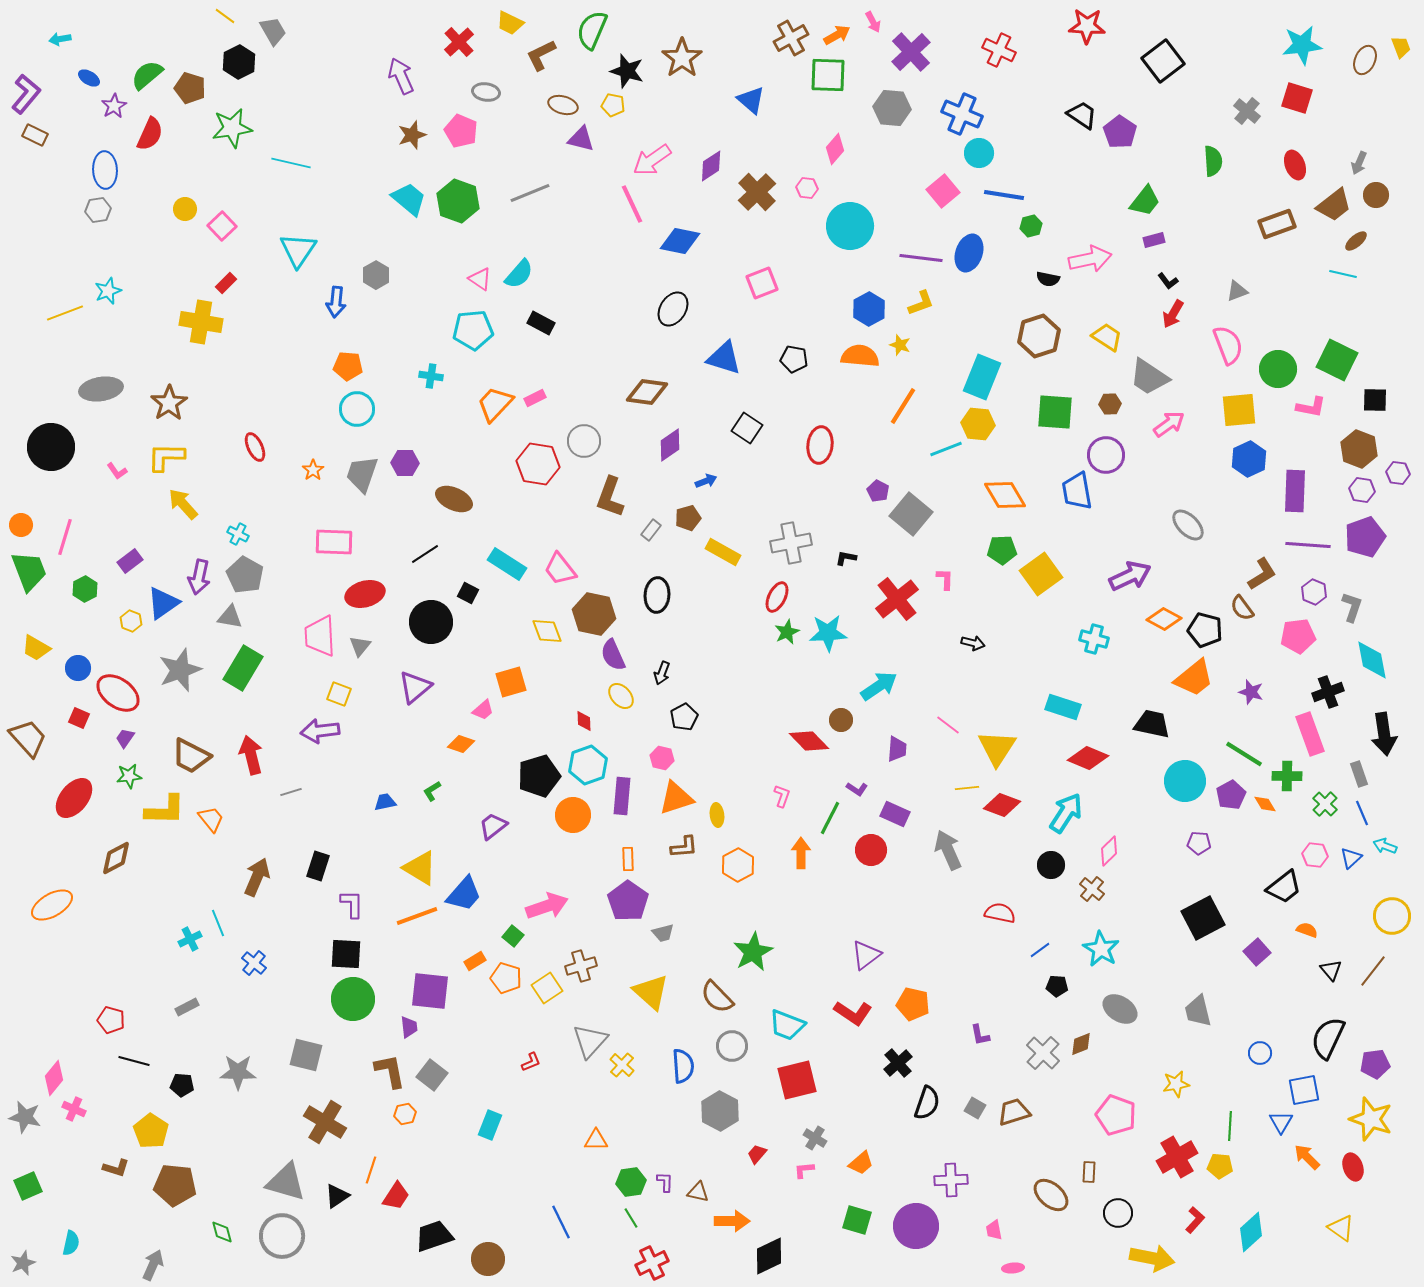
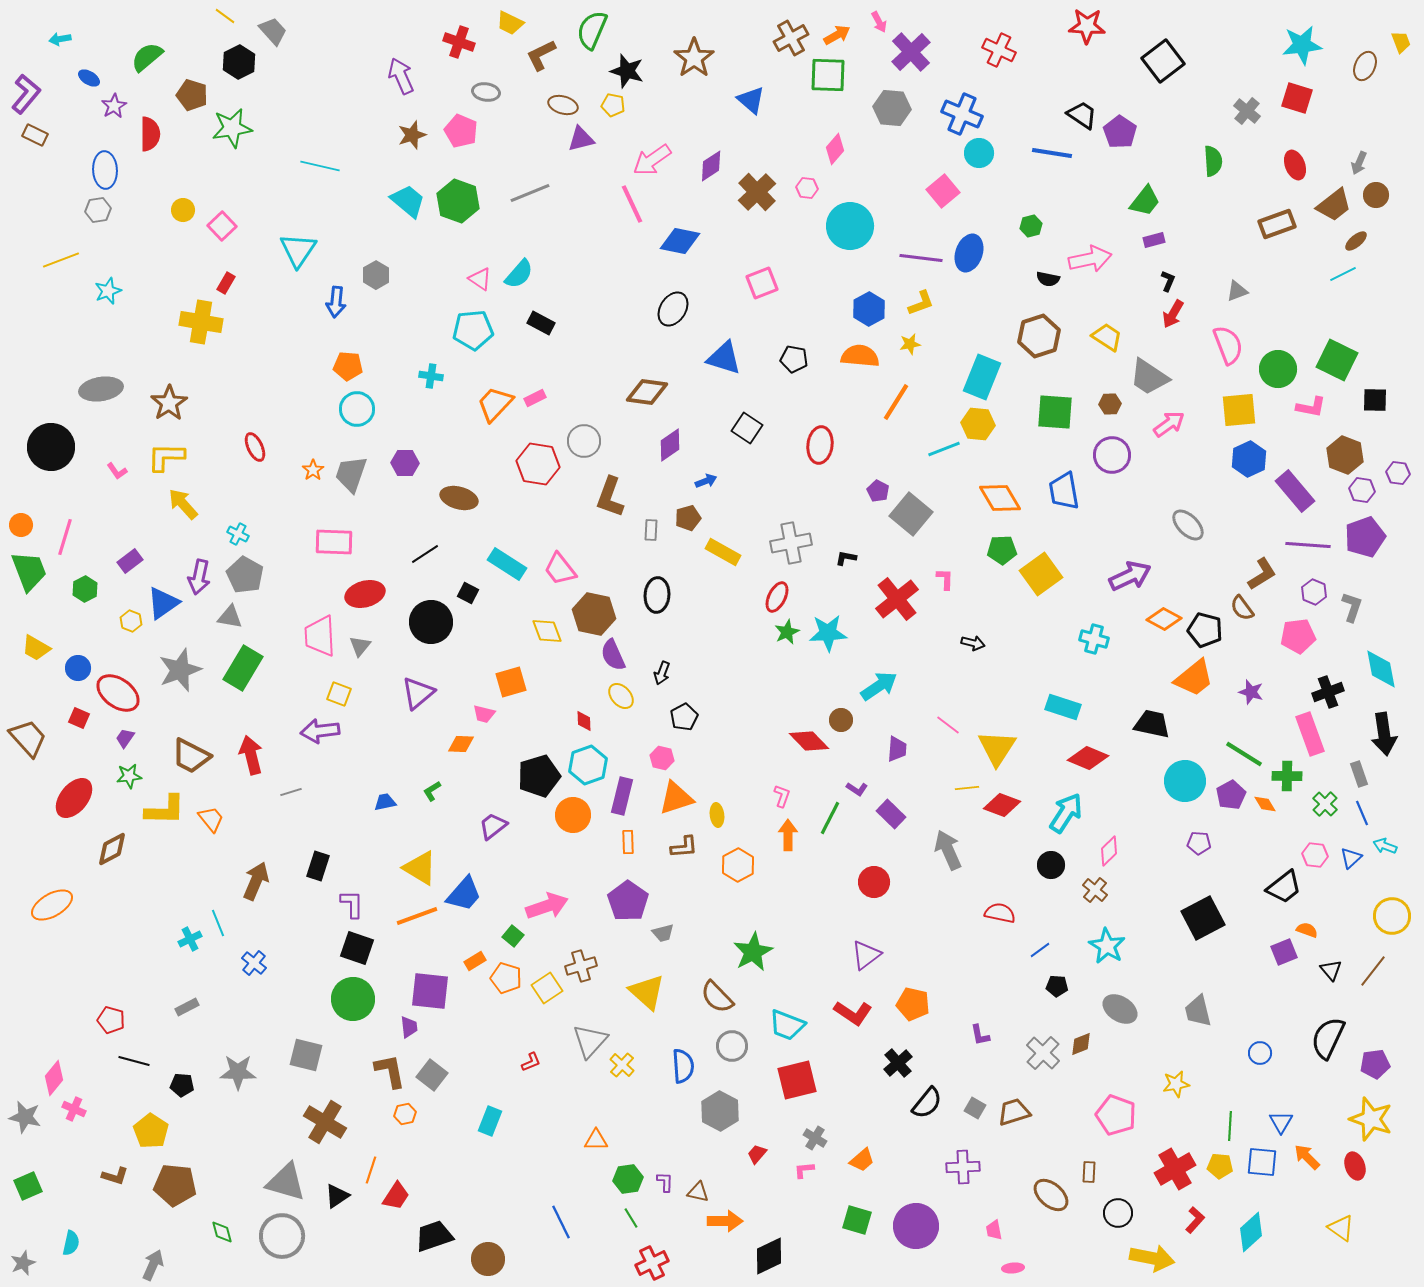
pink arrow at (873, 22): moved 6 px right
gray trapezoid at (273, 31): rotated 12 degrees counterclockwise
red cross at (459, 42): rotated 28 degrees counterclockwise
yellow trapezoid at (1401, 47): moved 5 px up
brown star at (682, 58): moved 12 px right
brown ellipse at (1365, 60): moved 6 px down
green semicircle at (147, 75): moved 18 px up
brown pentagon at (190, 88): moved 2 px right, 7 px down
red semicircle at (150, 134): rotated 24 degrees counterclockwise
purple triangle at (581, 139): rotated 28 degrees counterclockwise
cyan line at (291, 163): moved 29 px right, 3 px down
blue line at (1004, 195): moved 48 px right, 42 px up
cyan trapezoid at (409, 199): moved 1 px left, 2 px down
yellow circle at (185, 209): moved 2 px left, 1 px down
cyan line at (1343, 274): rotated 40 degrees counterclockwise
black L-shape at (1168, 281): rotated 120 degrees counterclockwise
red rectangle at (226, 283): rotated 15 degrees counterclockwise
yellow line at (65, 313): moved 4 px left, 53 px up
yellow star at (900, 345): moved 10 px right, 1 px up; rotated 30 degrees counterclockwise
orange line at (903, 406): moved 7 px left, 4 px up
cyan line at (946, 449): moved 2 px left
brown hexagon at (1359, 449): moved 14 px left, 6 px down
purple circle at (1106, 455): moved 6 px right
gray trapezoid at (362, 474): moved 11 px left
blue trapezoid at (1077, 491): moved 13 px left
purple rectangle at (1295, 491): rotated 42 degrees counterclockwise
orange diamond at (1005, 495): moved 5 px left, 3 px down
brown ellipse at (454, 499): moved 5 px right, 1 px up; rotated 9 degrees counterclockwise
gray rectangle at (651, 530): rotated 35 degrees counterclockwise
cyan diamond at (1372, 660): moved 9 px right, 9 px down
purple triangle at (415, 687): moved 3 px right, 6 px down
pink trapezoid at (483, 710): moved 1 px right, 4 px down; rotated 55 degrees clockwise
orange diamond at (461, 744): rotated 16 degrees counterclockwise
purple rectangle at (622, 796): rotated 9 degrees clockwise
purple rectangle at (895, 814): moved 4 px left; rotated 20 degrees clockwise
red circle at (871, 850): moved 3 px right, 32 px down
orange arrow at (801, 853): moved 13 px left, 18 px up
brown diamond at (116, 858): moved 4 px left, 9 px up
orange rectangle at (628, 859): moved 17 px up
brown arrow at (257, 877): moved 1 px left, 4 px down
brown cross at (1092, 889): moved 3 px right, 1 px down
cyan star at (1101, 949): moved 6 px right, 3 px up
purple square at (1257, 952): moved 27 px right; rotated 20 degrees clockwise
black square at (346, 954): moved 11 px right, 6 px up; rotated 16 degrees clockwise
yellow triangle at (651, 992): moved 4 px left
blue square at (1304, 1090): moved 42 px left, 72 px down; rotated 16 degrees clockwise
black semicircle at (927, 1103): rotated 20 degrees clockwise
cyan rectangle at (490, 1125): moved 4 px up
red cross at (1177, 1157): moved 2 px left, 12 px down
orange trapezoid at (861, 1163): moved 1 px right, 3 px up
red ellipse at (1353, 1167): moved 2 px right, 1 px up
brown L-shape at (116, 1168): moved 1 px left, 8 px down
purple cross at (951, 1180): moved 12 px right, 13 px up
green hexagon at (631, 1182): moved 3 px left, 3 px up
orange arrow at (732, 1221): moved 7 px left
